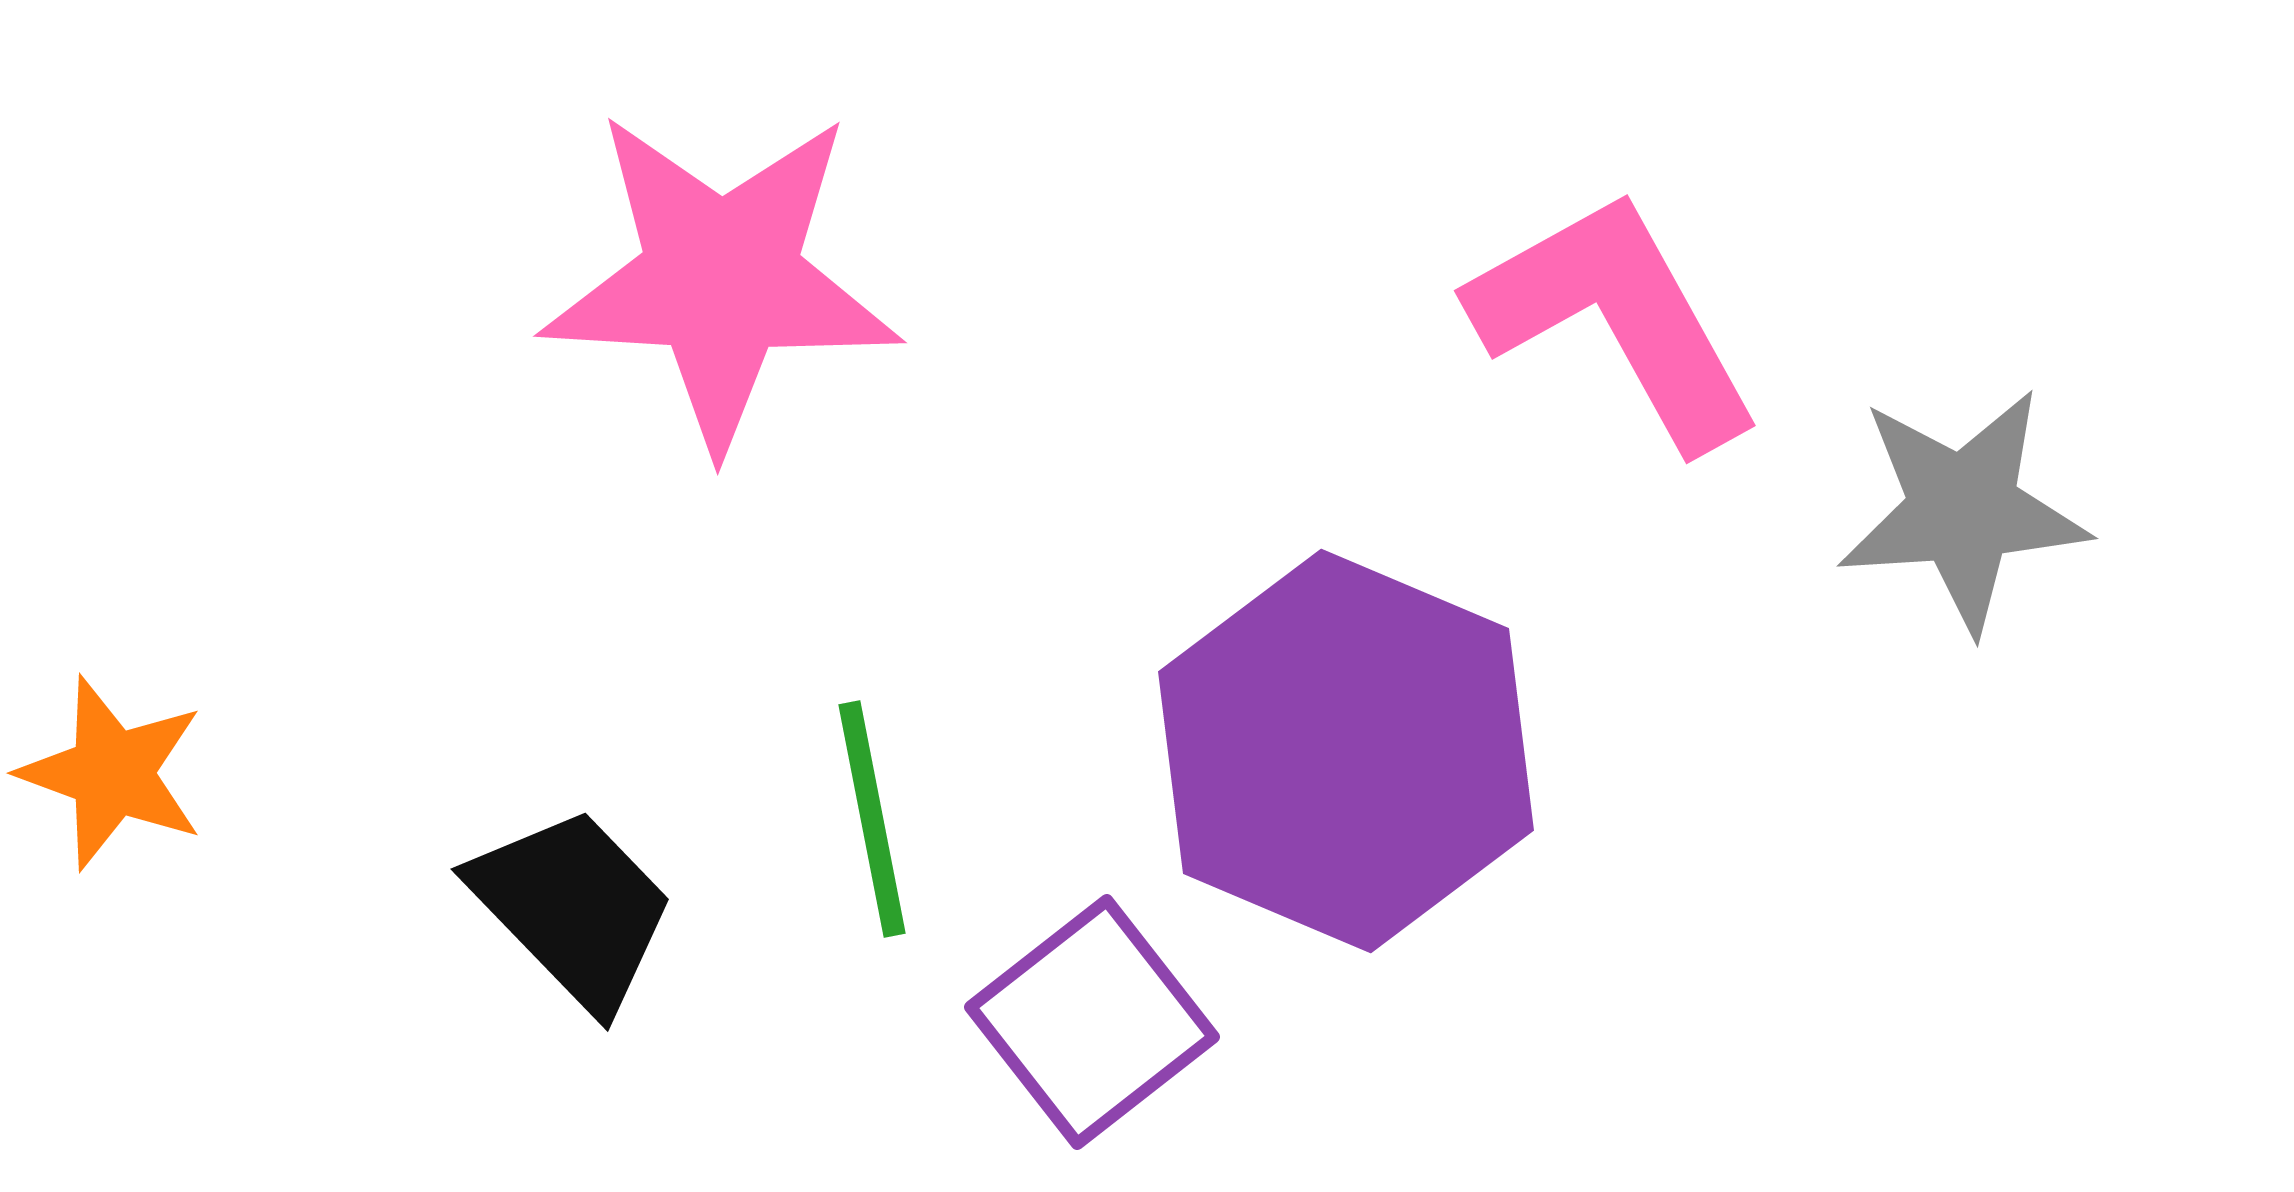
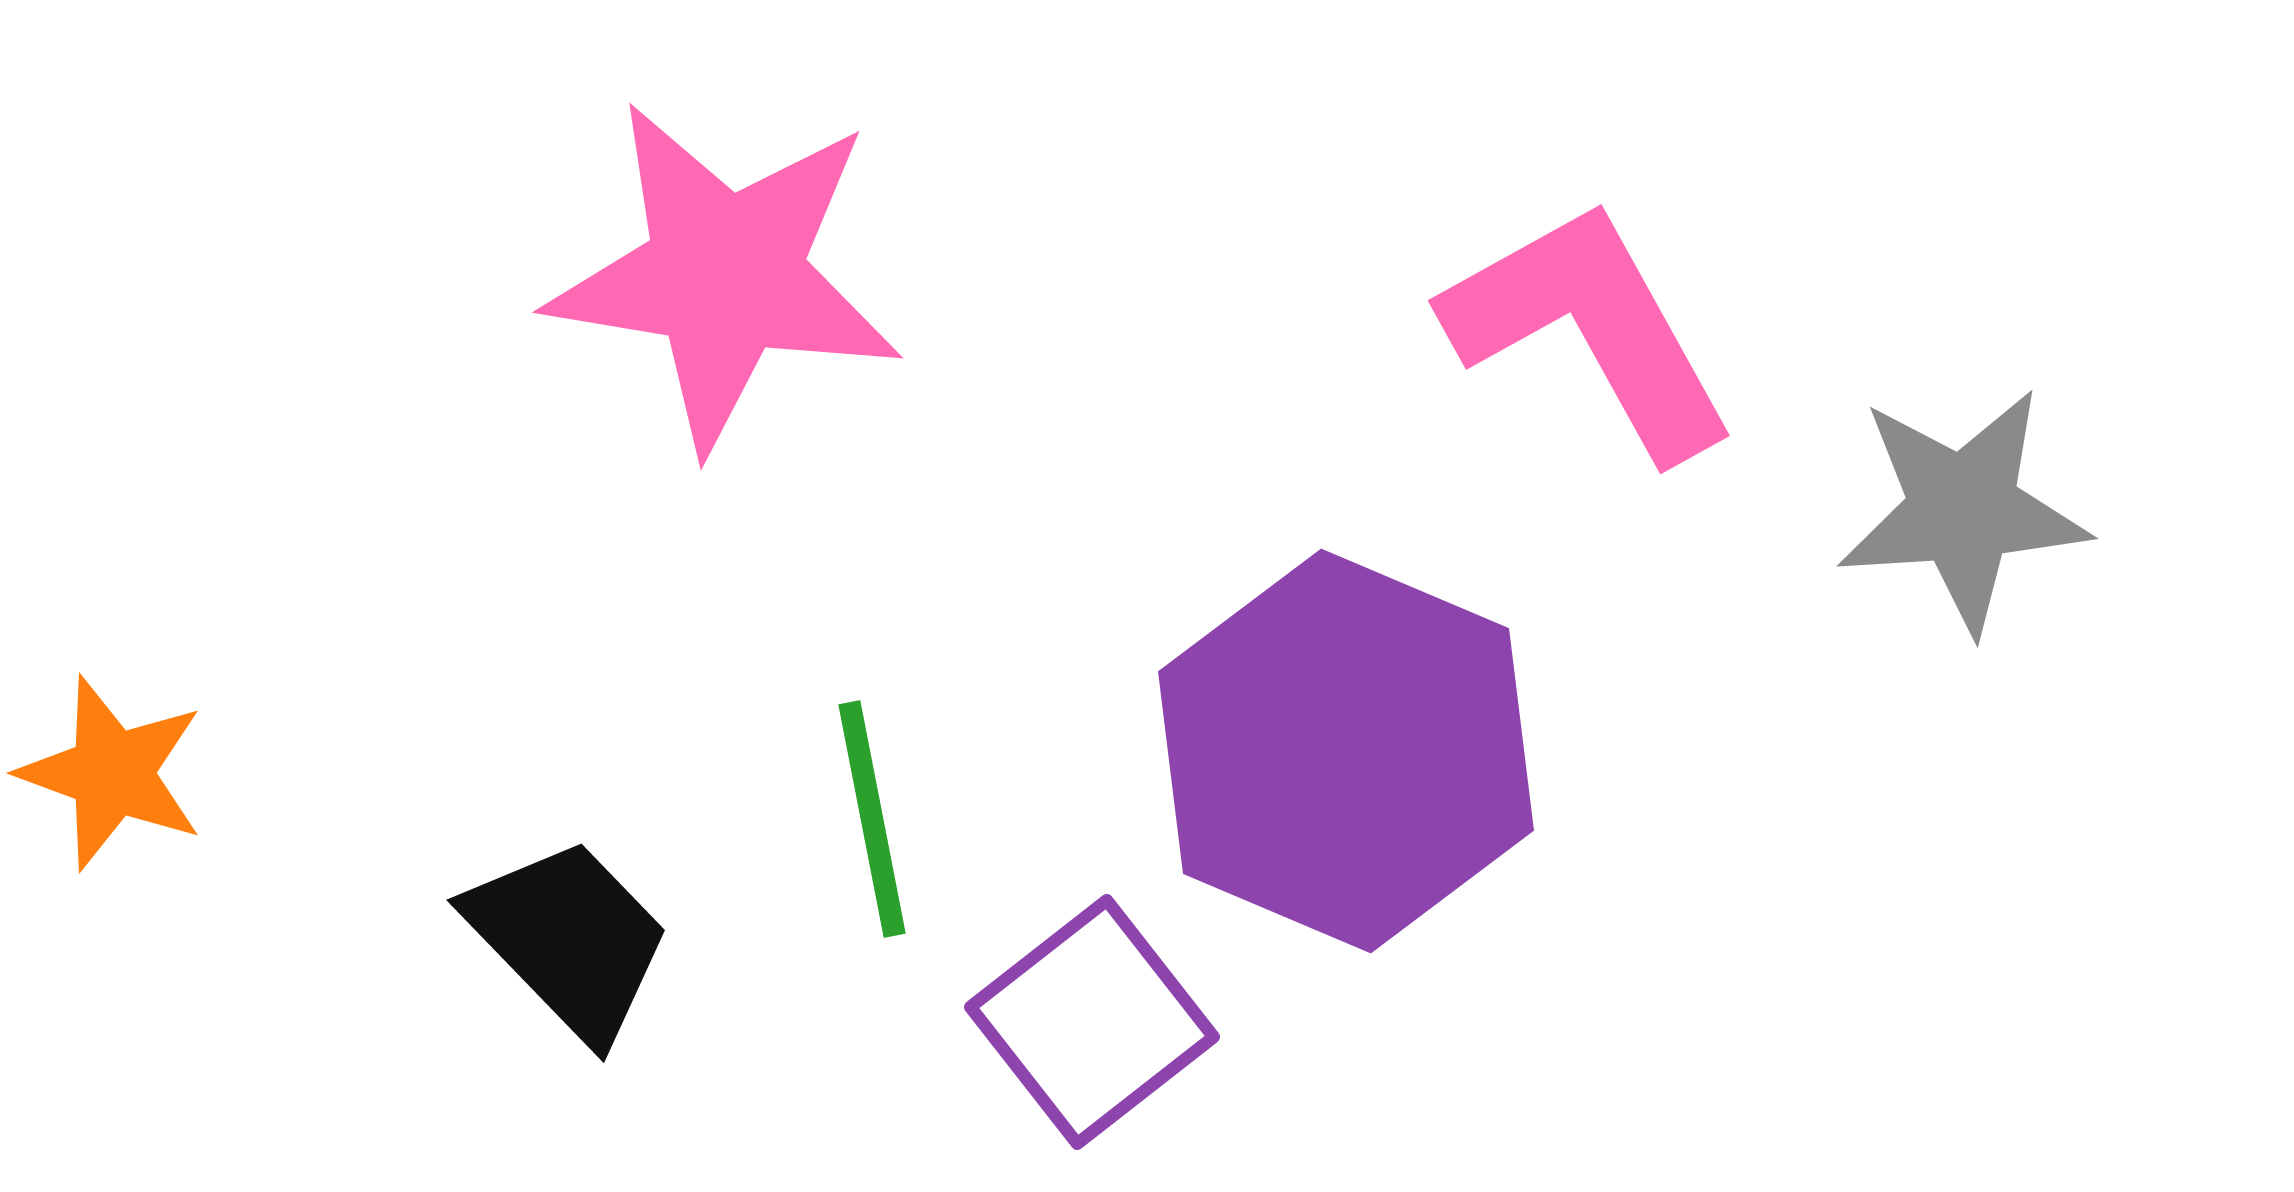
pink star: moved 4 px right, 4 px up; rotated 6 degrees clockwise
pink L-shape: moved 26 px left, 10 px down
black trapezoid: moved 4 px left, 31 px down
